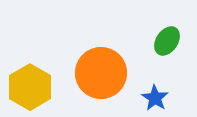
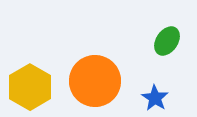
orange circle: moved 6 px left, 8 px down
